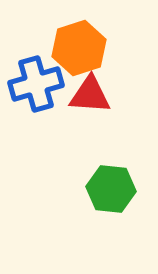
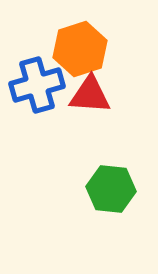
orange hexagon: moved 1 px right, 1 px down
blue cross: moved 1 px right, 1 px down
